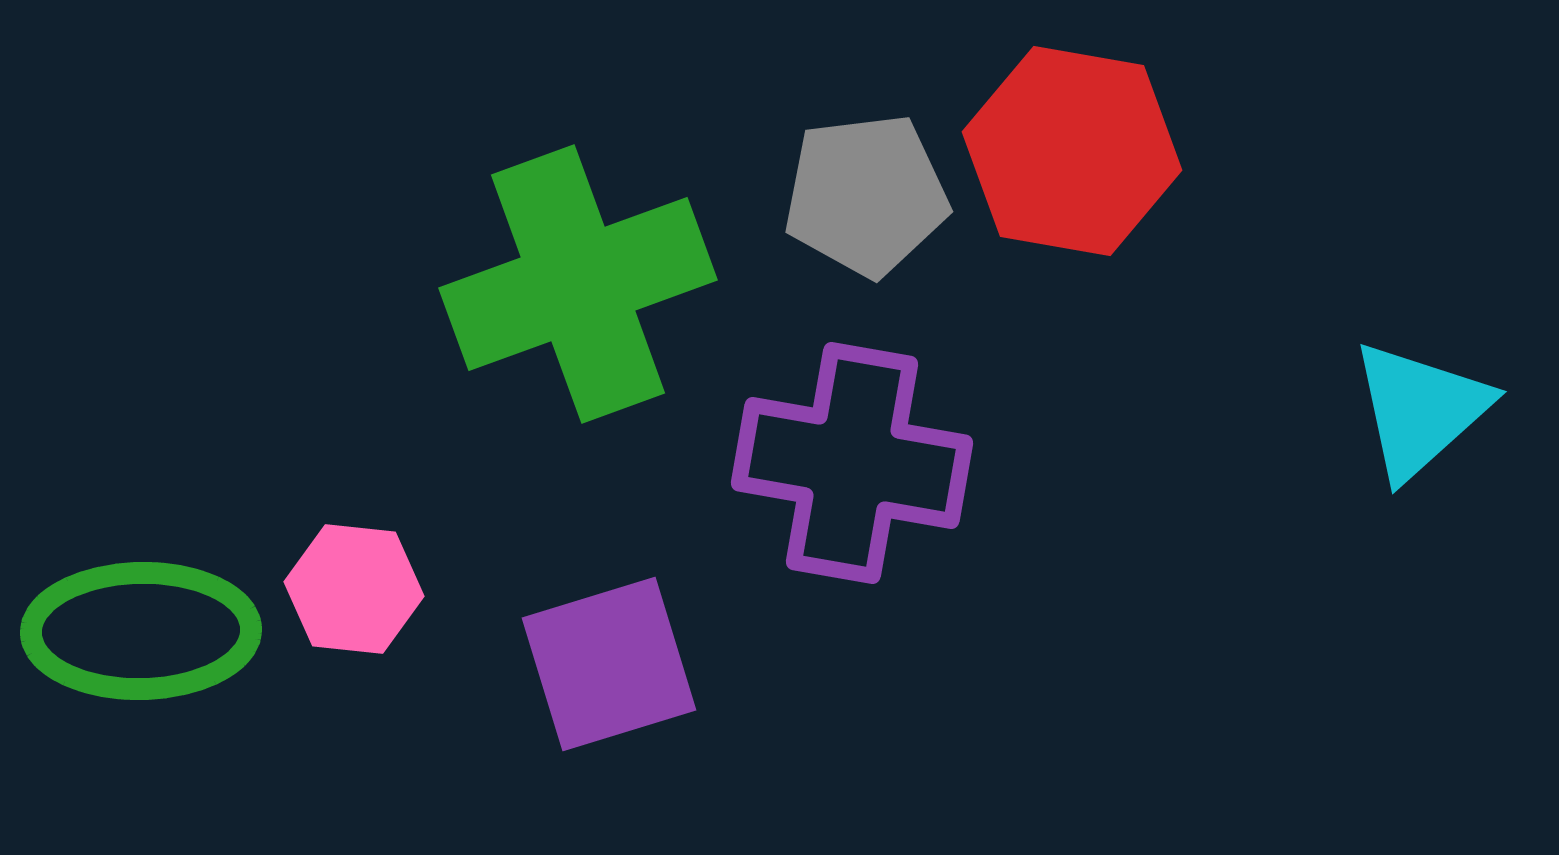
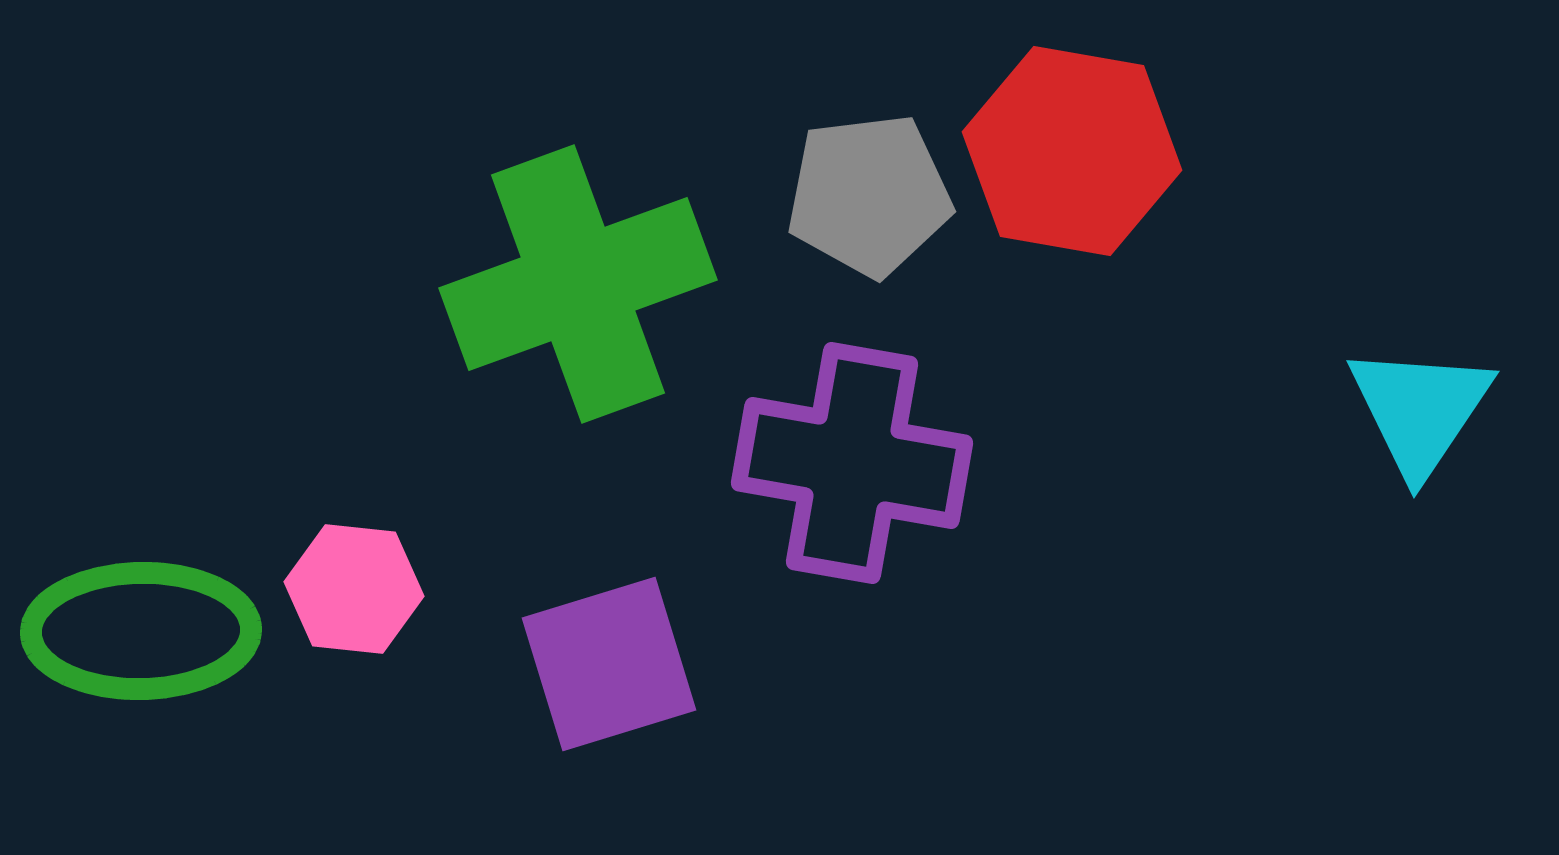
gray pentagon: moved 3 px right
cyan triangle: rotated 14 degrees counterclockwise
